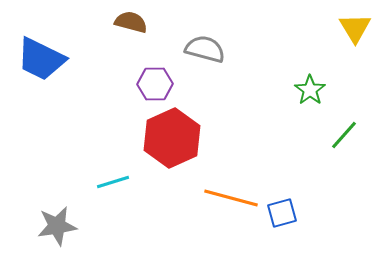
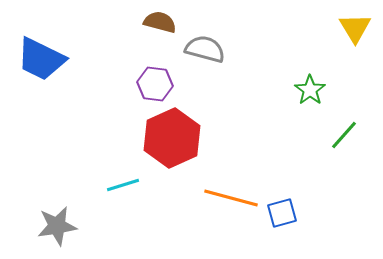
brown semicircle: moved 29 px right
purple hexagon: rotated 8 degrees clockwise
cyan line: moved 10 px right, 3 px down
